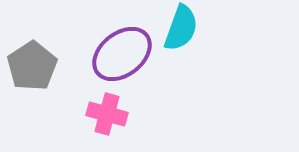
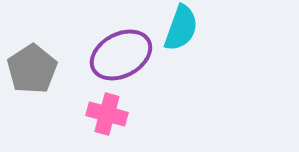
purple ellipse: moved 1 px left, 1 px down; rotated 10 degrees clockwise
gray pentagon: moved 3 px down
